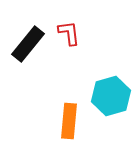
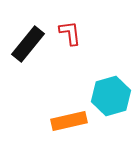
red L-shape: moved 1 px right
orange rectangle: rotated 72 degrees clockwise
